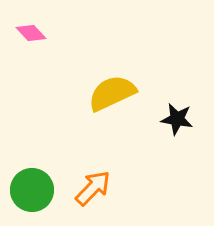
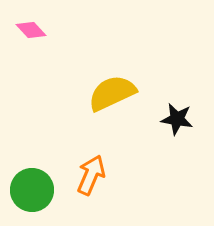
pink diamond: moved 3 px up
orange arrow: moved 2 px left, 13 px up; rotated 21 degrees counterclockwise
